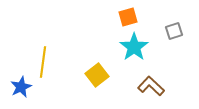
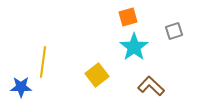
blue star: rotated 25 degrees clockwise
